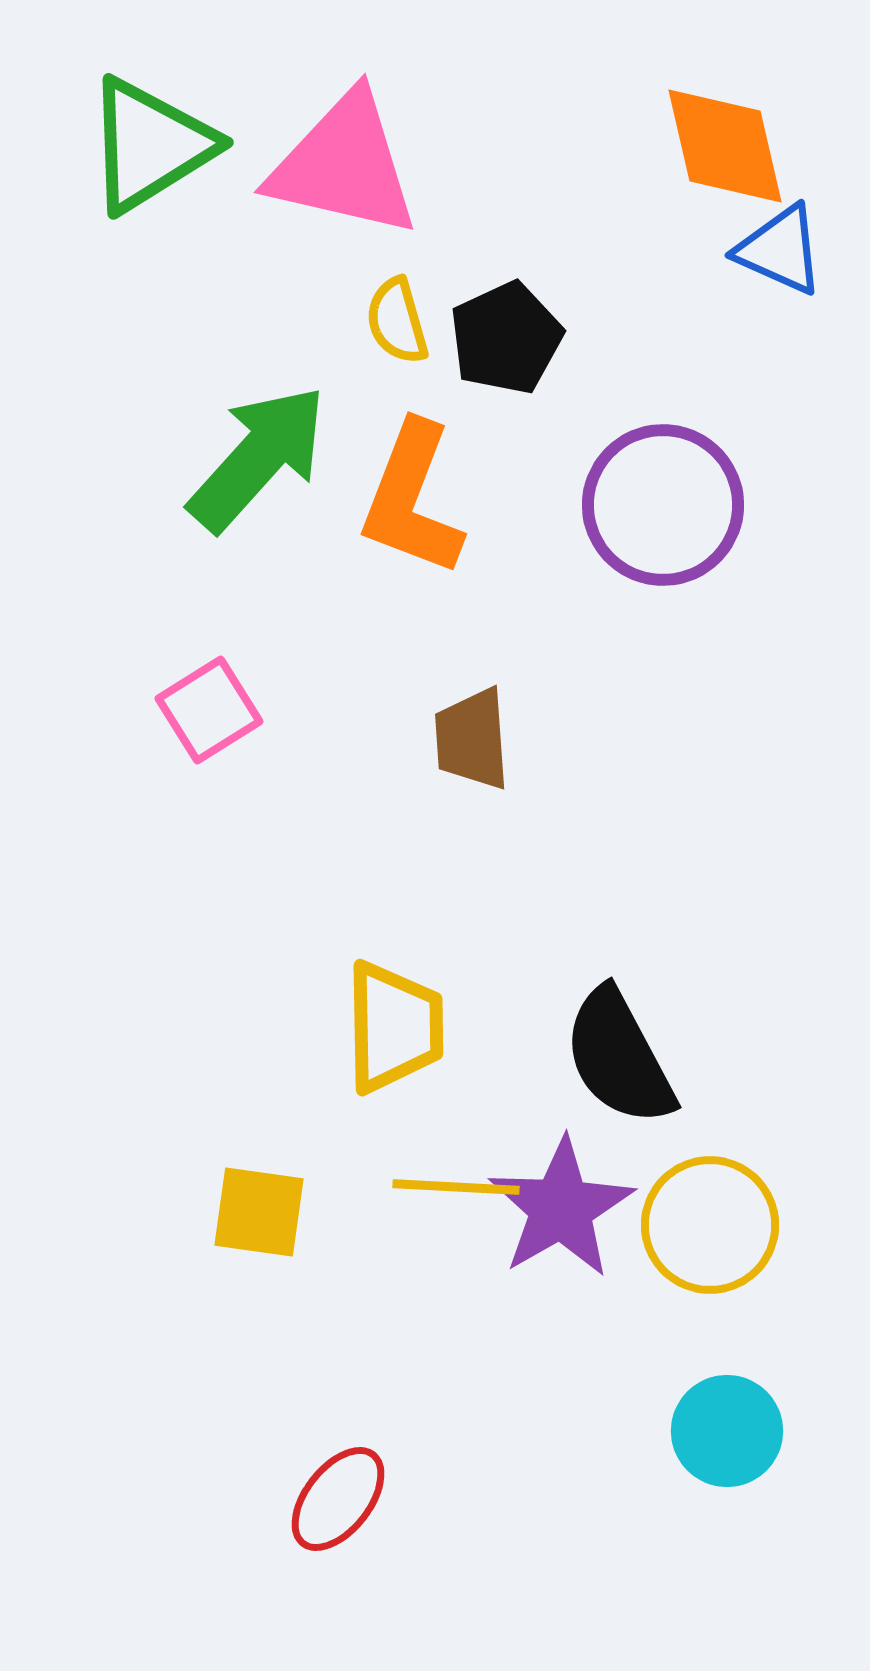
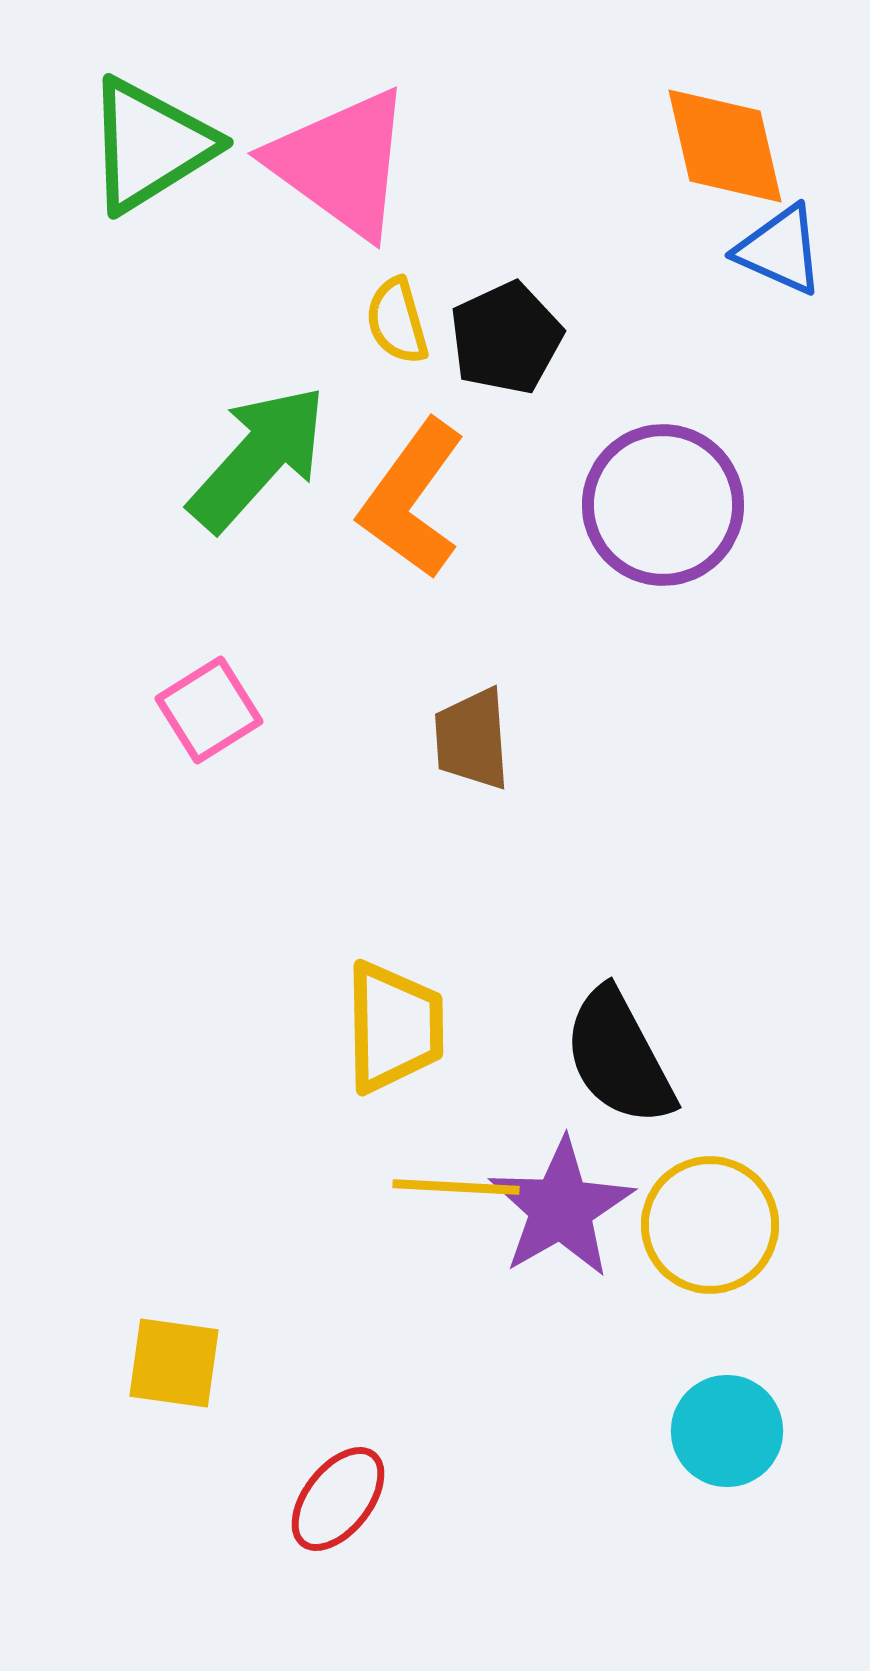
pink triangle: moved 3 px left, 2 px up; rotated 23 degrees clockwise
orange L-shape: rotated 15 degrees clockwise
yellow square: moved 85 px left, 151 px down
